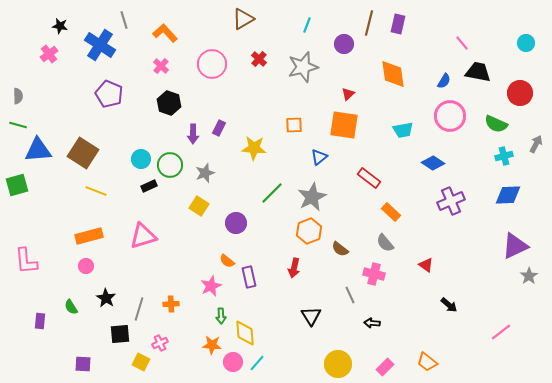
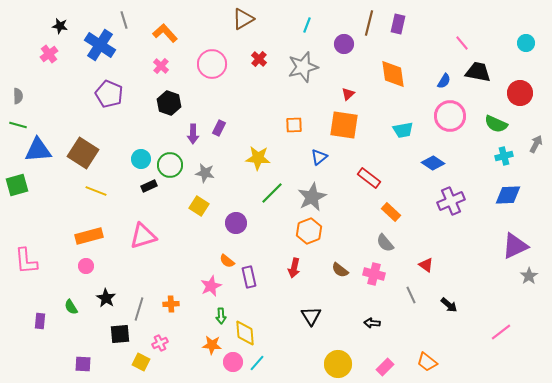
yellow star at (254, 148): moved 4 px right, 10 px down
gray star at (205, 173): rotated 30 degrees clockwise
brown semicircle at (340, 249): moved 21 px down
gray line at (350, 295): moved 61 px right
